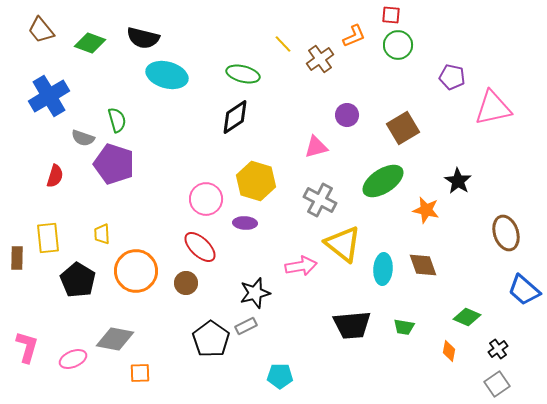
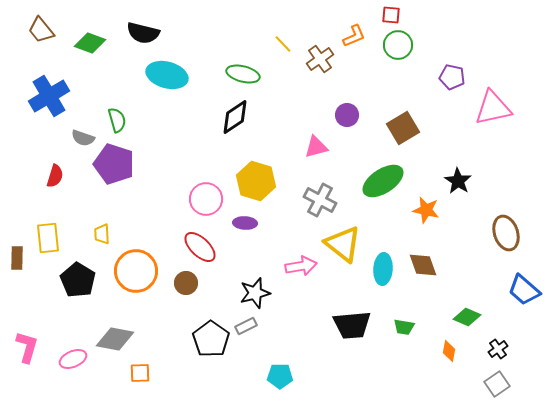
black semicircle at (143, 38): moved 5 px up
